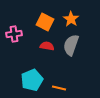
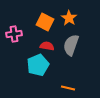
orange star: moved 2 px left, 1 px up
cyan pentagon: moved 6 px right, 15 px up
orange line: moved 9 px right
